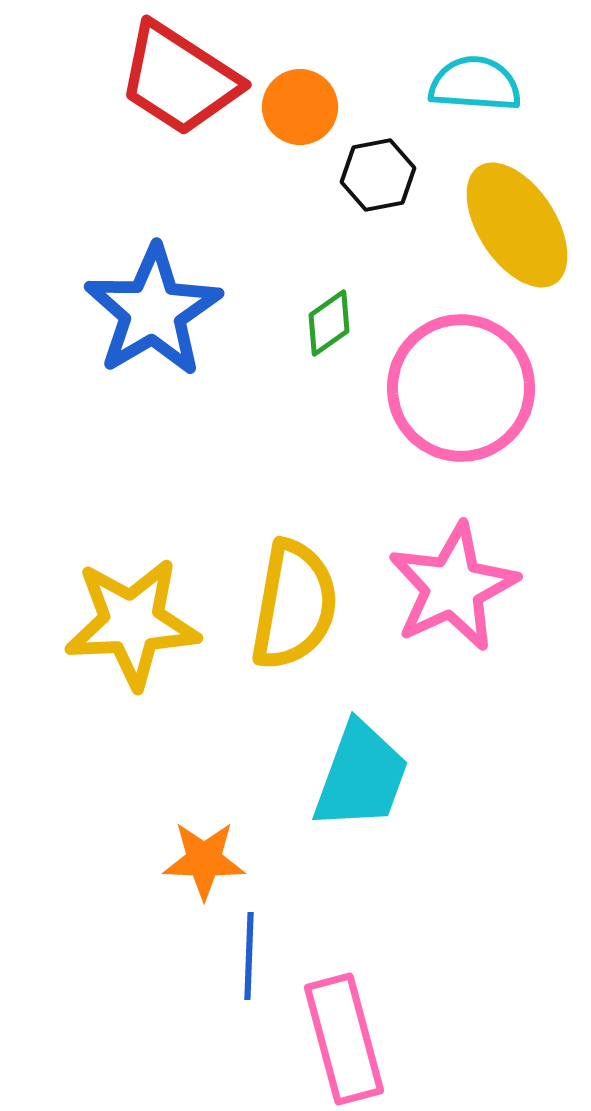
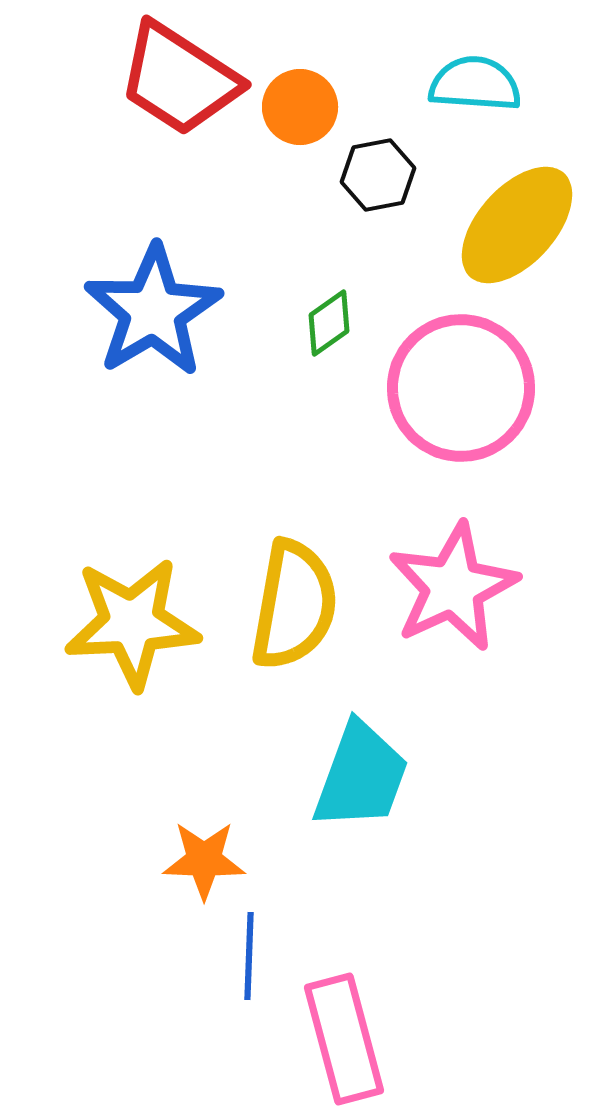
yellow ellipse: rotated 75 degrees clockwise
